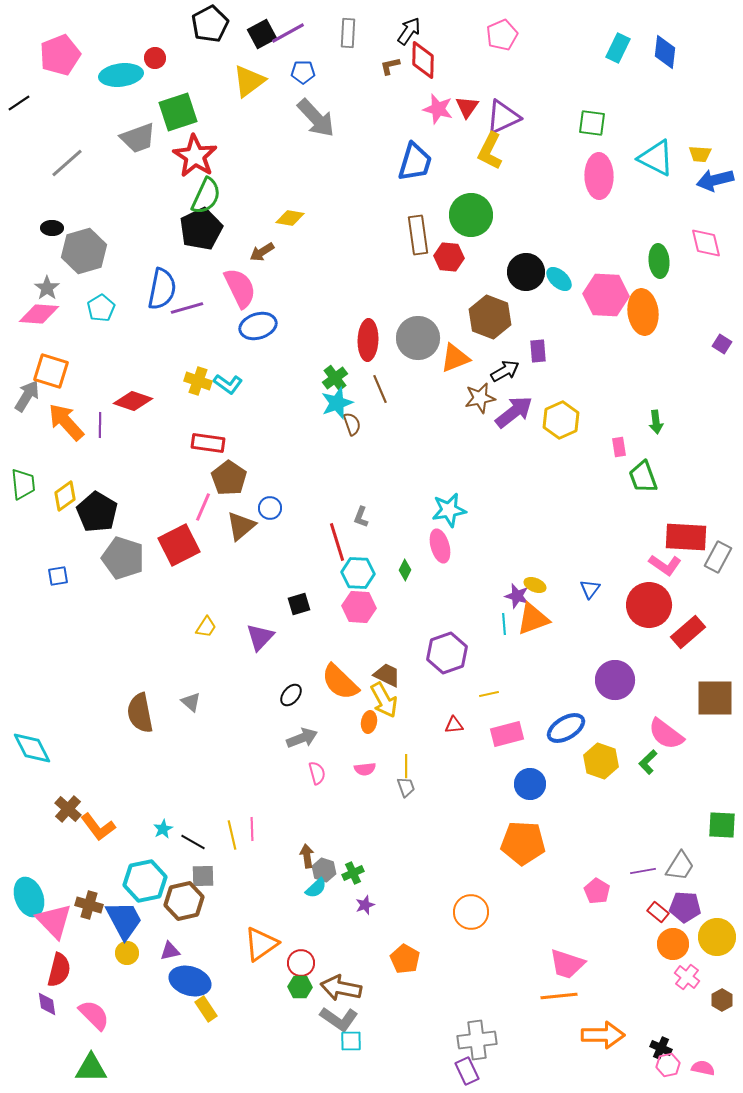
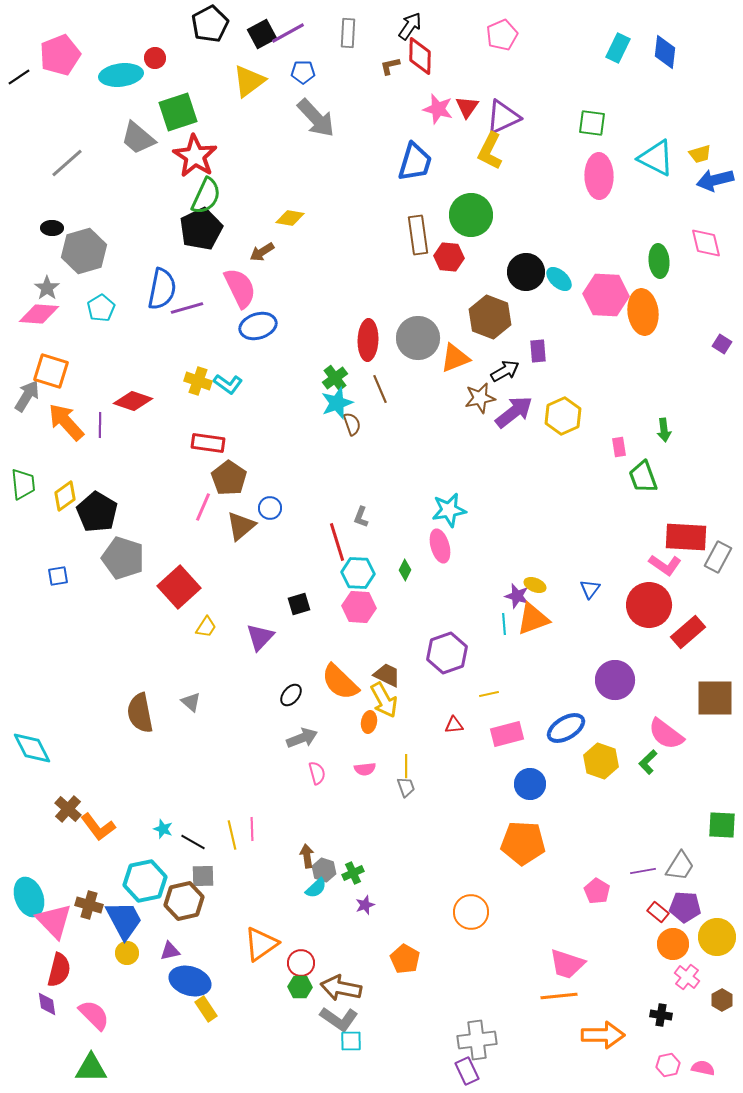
black arrow at (409, 31): moved 1 px right, 5 px up
red diamond at (423, 60): moved 3 px left, 4 px up
black line at (19, 103): moved 26 px up
gray trapezoid at (138, 138): rotated 60 degrees clockwise
yellow trapezoid at (700, 154): rotated 20 degrees counterclockwise
yellow hexagon at (561, 420): moved 2 px right, 4 px up
green arrow at (656, 422): moved 8 px right, 8 px down
red square at (179, 545): moved 42 px down; rotated 15 degrees counterclockwise
cyan star at (163, 829): rotated 24 degrees counterclockwise
black cross at (661, 1048): moved 33 px up; rotated 15 degrees counterclockwise
